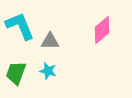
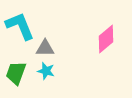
pink diamond: moved 4 px right, 9 px down
gray triangle: moved 5 px left, 7 px down
cyan star: moved 2 px left
